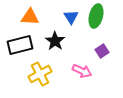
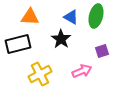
blue triangle: rotated 28 degrees counterclockwise
black star: moved 6 px right, 2 px up
black rectangle: moved 2 px left, 1 px up
purple square: rotated 16 degrees clockwise
pink arrow: rotated 48 degrees counterclockwise
